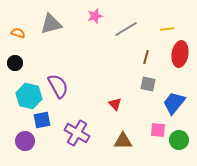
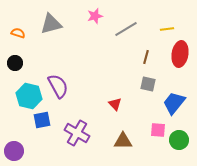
purple circle: moved 11 px left, 10 px down
